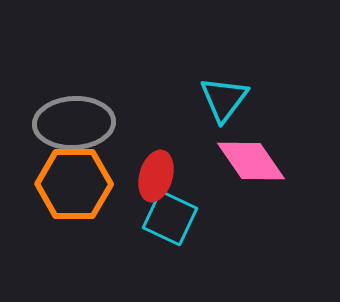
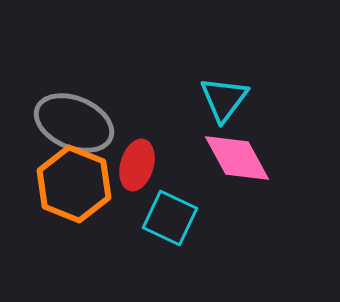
gray ellipse: rotated 26 degrees clockwise
pink diamond: moved 14 px left, 3 px up; rotated 6 degrees clockwise
red ellipse: moved 19 px left, 11 px up
orange hexagon: rotated 22 degrees clockwise
